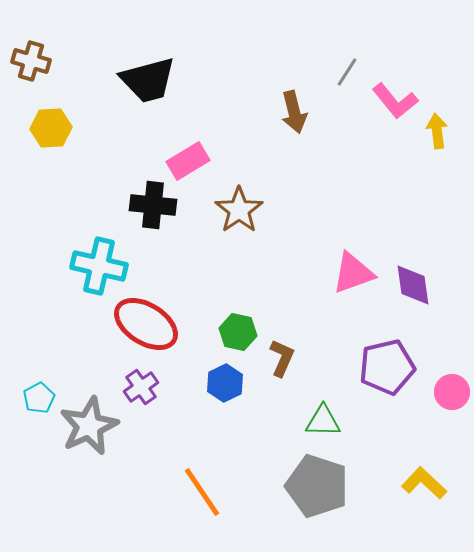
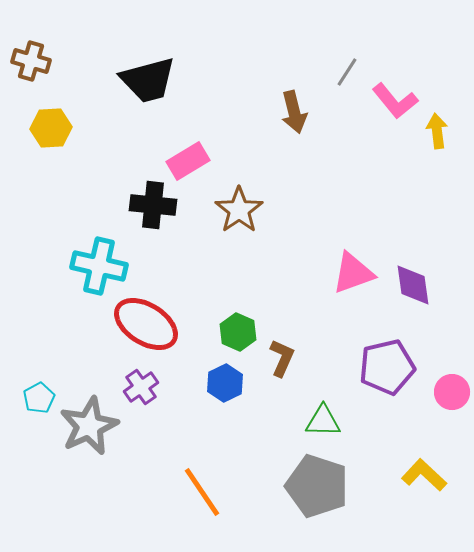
green hexagon: rotated 12 degrees clockwise
yellow L-shape: moved 8 px up
